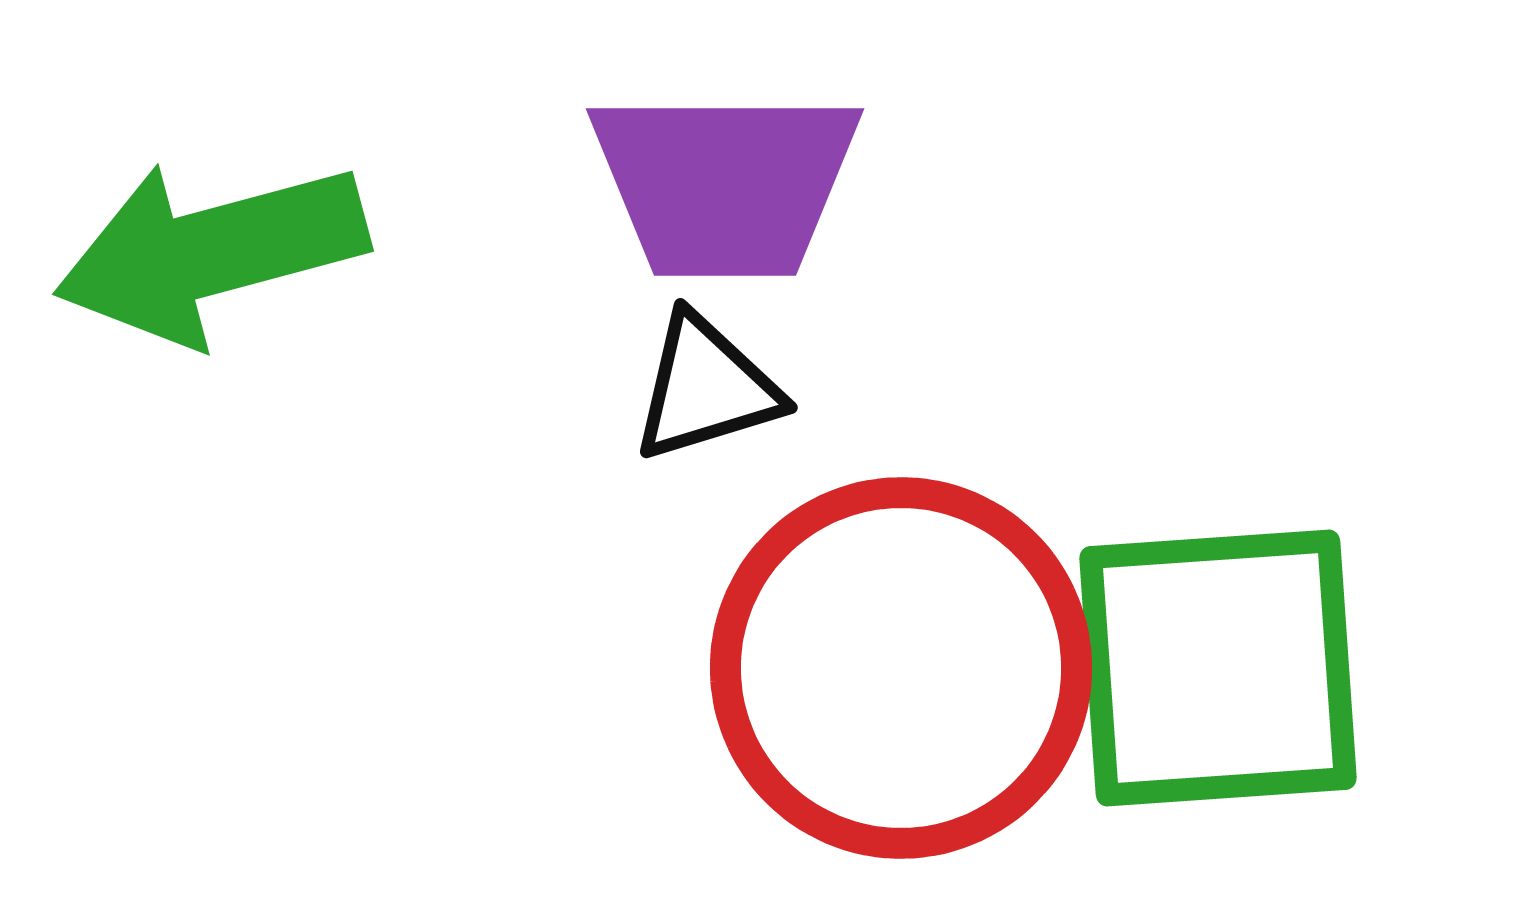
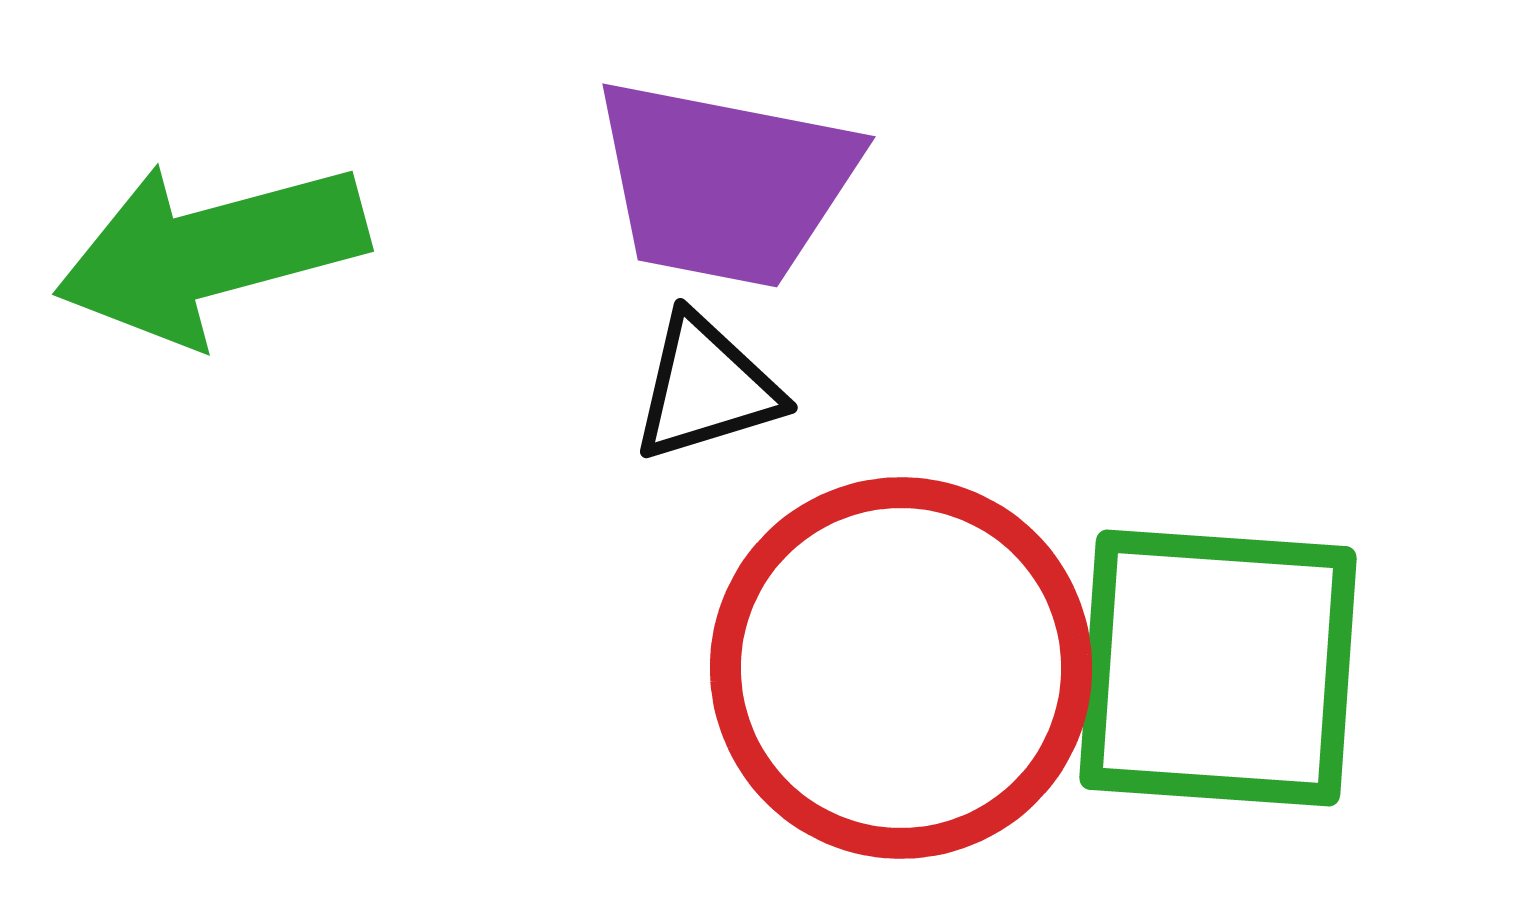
purple trapezoid: rotated 11 degrees clockwise
green square: rotated 8 degrees clockwise
